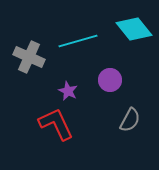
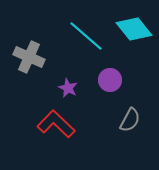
cyan line: moved 8 px right, 5 px up; rotated 57 degrees clockwise
purple star: moved 3 px up
red L-shape: rotated 21 degrees counterclockwise
